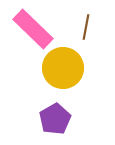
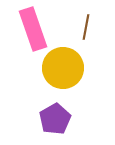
pink rectangle: rotated 27 degrees clockwise
